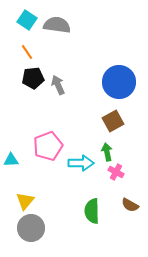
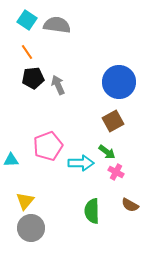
green arrow: rotated 138 degrees clockwise
